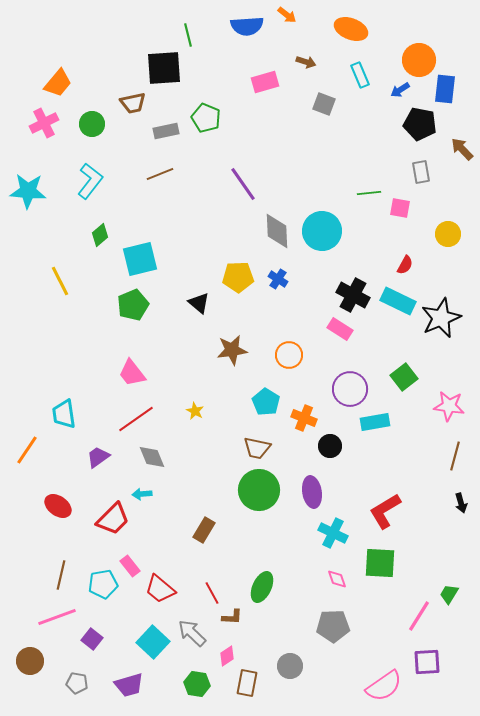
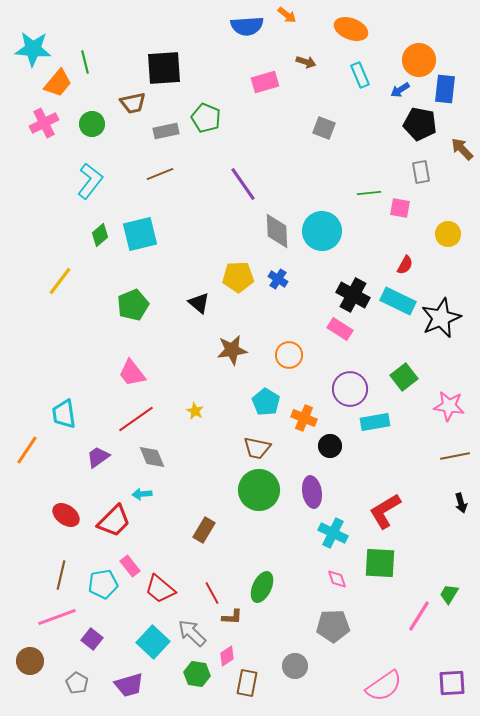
green line at (188, 35): moved 103 px left, 27 px down
gray square at (324, 104): moved 24 px down
cyan star at (28, 191): moved 5 px right, 142 px up
cyan square at (140, 259): moved 25 px up
yellow line at (60, 281): rotated 64 degrees clockwise
brown line at (455, 456): rotated 64 degrees clockwise
red ellipse at (58, 506): moved 8 px right, 9 px down
red trapezoid at (113, 519): moved 1 px right, 2 px down
purple square at (427, 662): moved 25 px right, 21 px down
gray circle at (290, 666): moved 5 px right
gray pentagon at (77, 683): rotated 20 degrees clockwise
green hexagon at (197, 684): moved 10 px up
